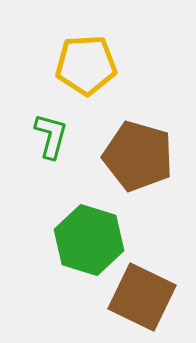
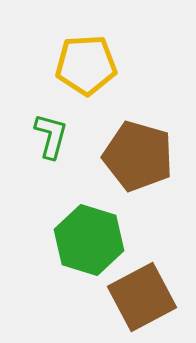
brown square: rotated 36 degrees clockwise
